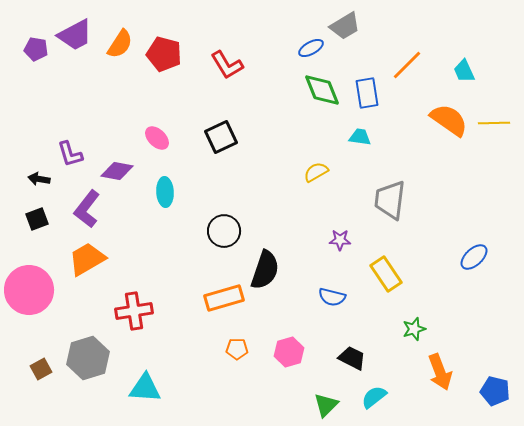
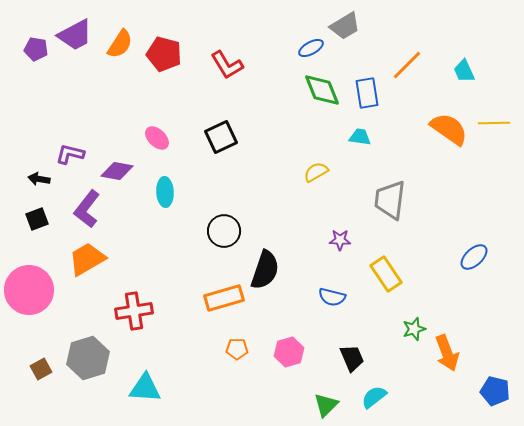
orange semicircle at (449, 120): moved 9 px down
purple L-shape at (70, 154): rotated 120 degrees clockwise
black trapezoid at (352, 358): rotated 40 degrees clockwise
orange arrow at (440, 372): moved 7 px right, 19 px up
